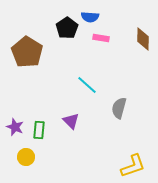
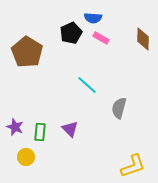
blue semicircle: moved 3 px right, 1 px down
black pentagon: moved 4 px right, 5 px down; rotated 10 degrees clockwise
pink rectangle: rotated 21 degrees clockwise
purple triangle: moved 1 px left, 8 px down
green rectangle: moved 1 px right, 2 px down
